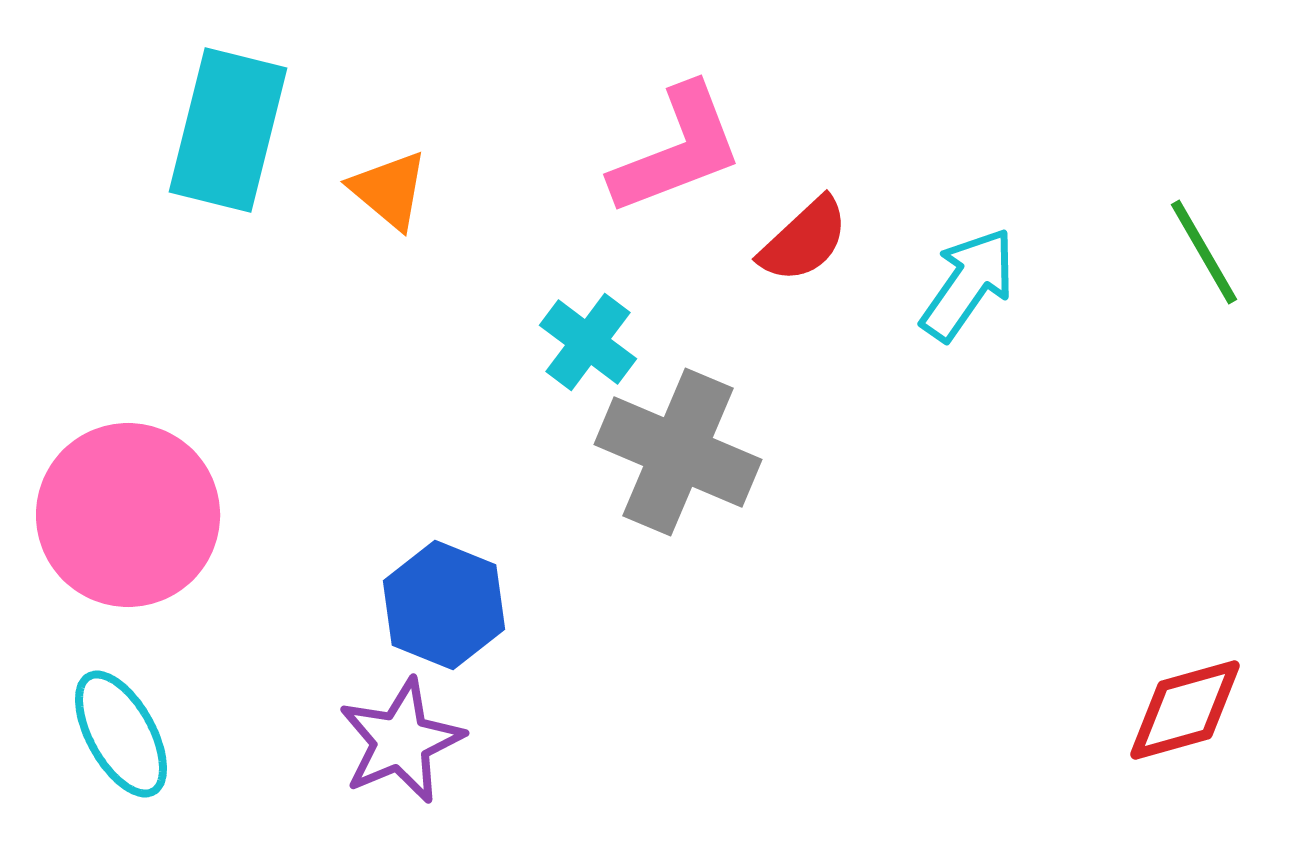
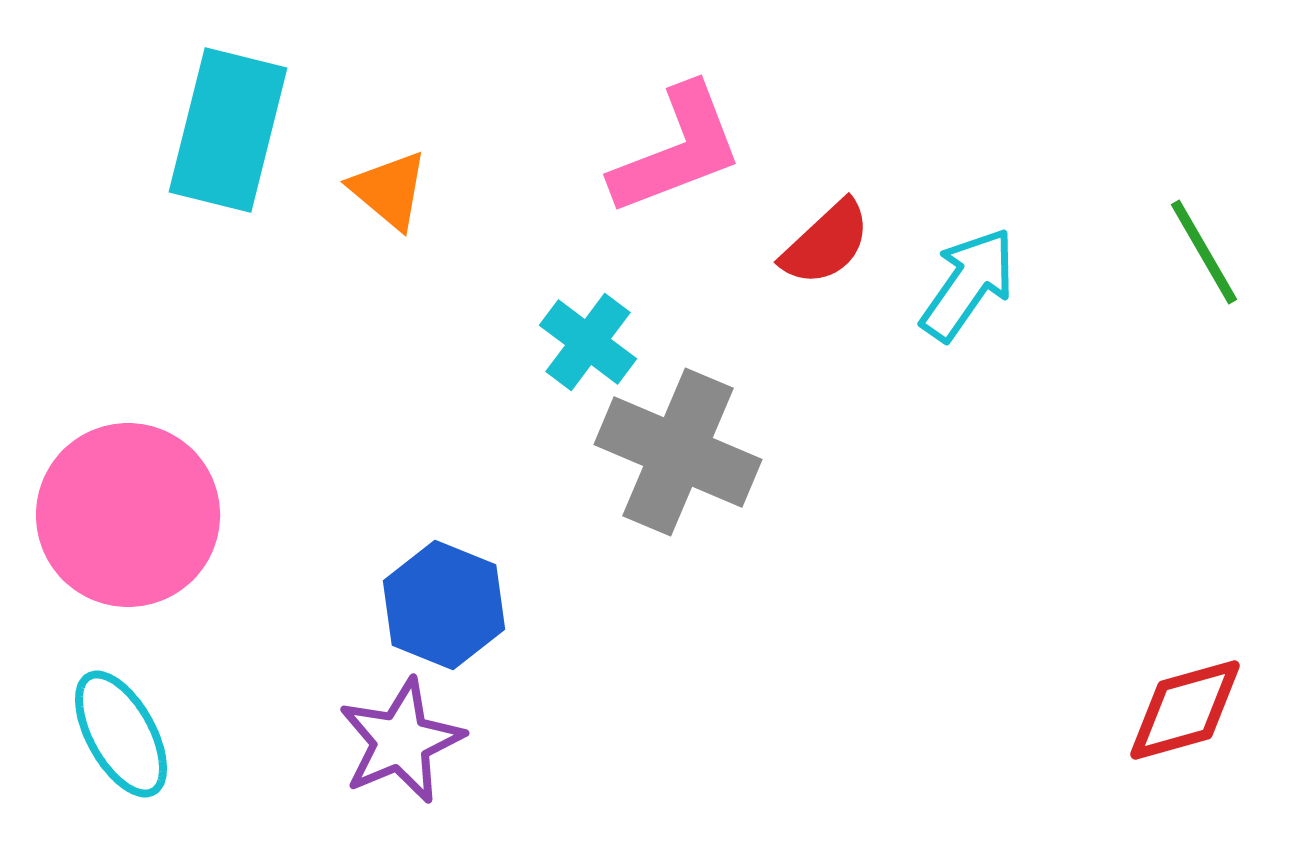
red semicircle: moved 22 px right, 3 px down
